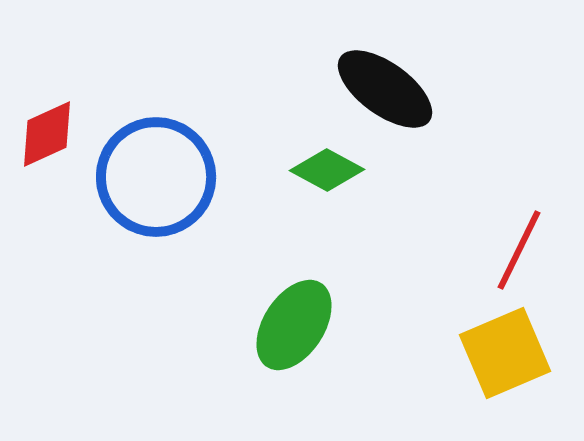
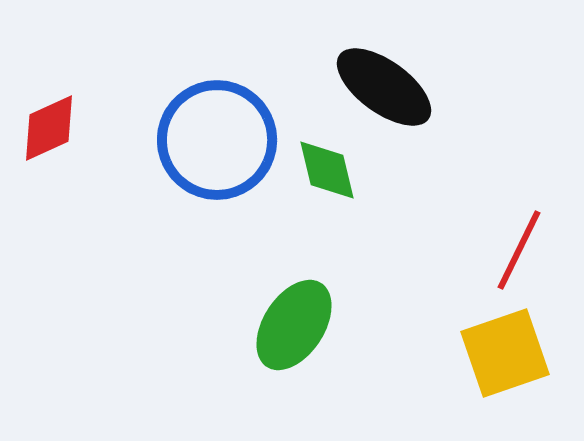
black ellipse: moved 1 px left, 2 px up
red diamond: moved 2 px right, 6 px up
green diamond: rotated 48 degrees clockwise
blue circle: moved 61 px right, 37 px up
yellow square: rotated 4 degrees clockwise
